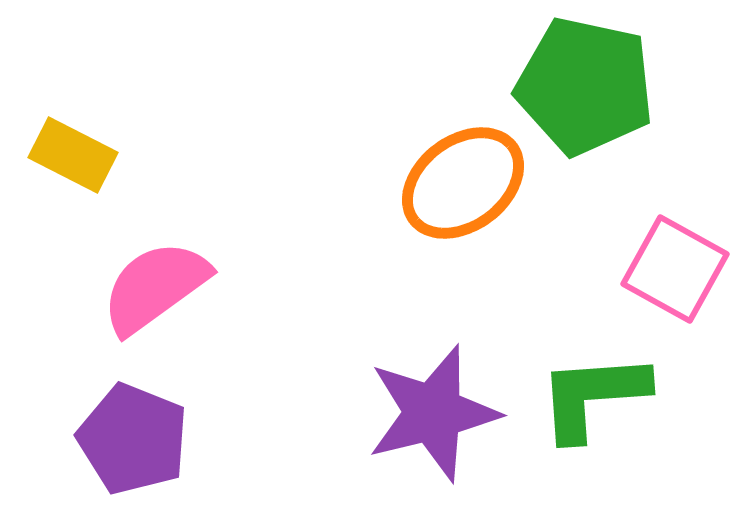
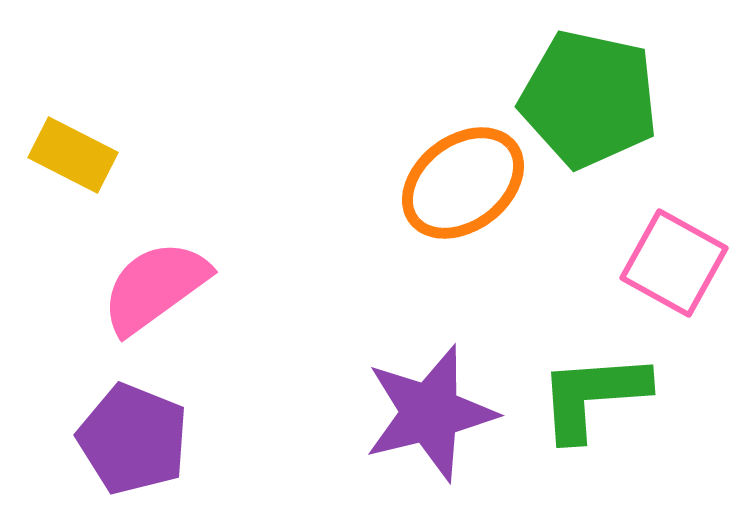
green pentagon: moved 4 px right, 13 px down
pink square: moved 1 px left, 6 px up
purple star: moved 3 px left
